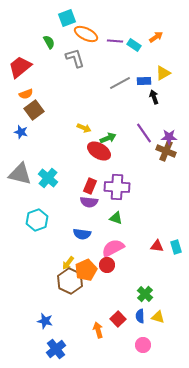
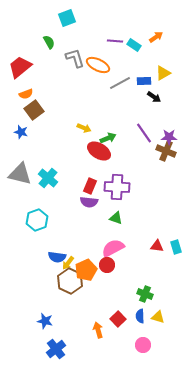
orange ellipse at (86, 34): moved 12 px right, 31 px down
black arrow at (154, 97): rotated 144 degrees clockwise
blue semicircle at (82, 234): moved 25 px left, 23 px down
green cross at (145, 294): rotated 21 degrees counterclockwise
